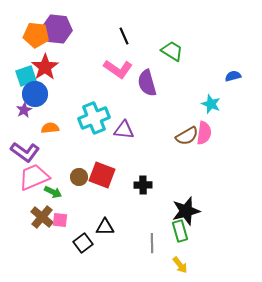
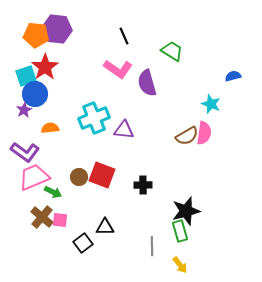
gray line: moved 3 px down
